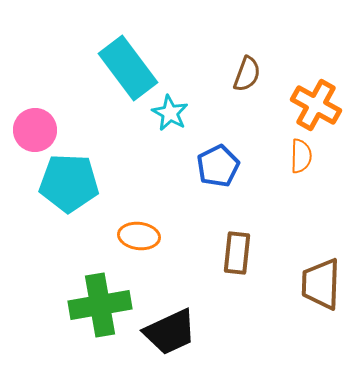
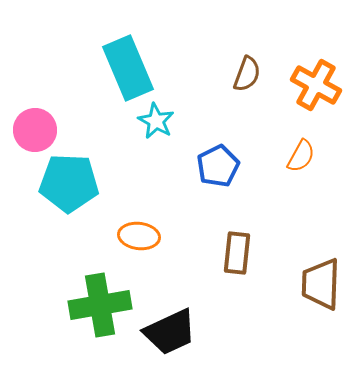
cyan rectangle: rotated 14 degrees clockwise
orange cross: moved 20 px up
cyan star: moved 14 px left, 8 px down
orange semicircle: rotated 28 degrees clockwise
